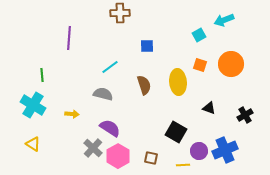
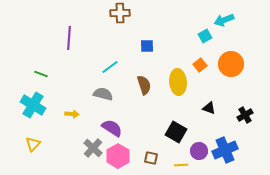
cyan square: moved 6 px right, 1 px down
orange square: rotated 32 degrees clockwise
green line: moved 1 px left, 1 px up; rotated 64 degrees counterclockwise
purple semicircle: moved 2 px right
yellow triangle: rotated 42 degrees clockwise
yellow line: moved 2 px left
